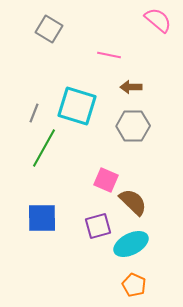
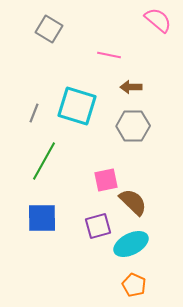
green line: moved 13 px down
pink square: rotated 35 degrees counterclockwise
